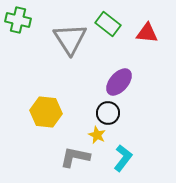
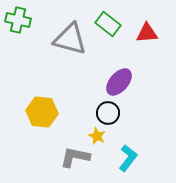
red triangle: rotated 10 degrees counterclockwise
gray triangle: rotated 42 degrees counterclockwise
yellow hexagon: moved 4 px left
yellow star: moved 1 px down
cyan L-shape: moved 5 px right
